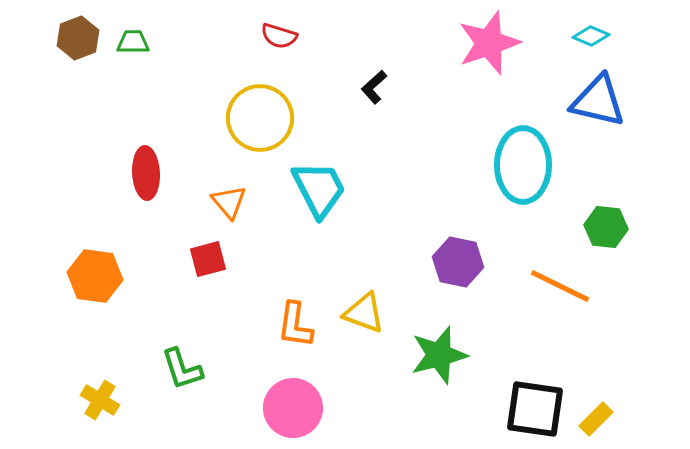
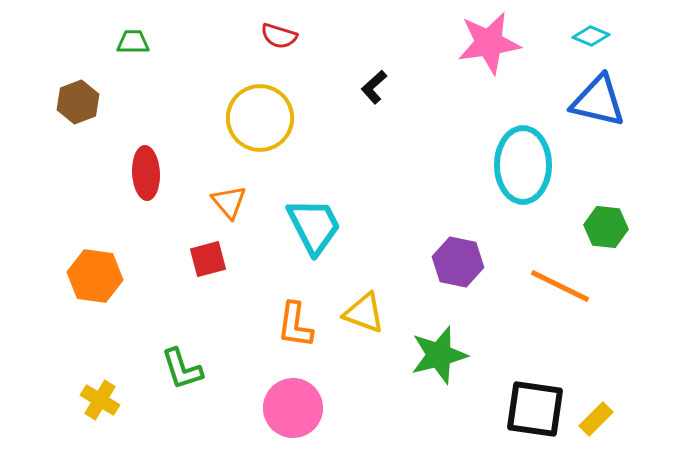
brown hexagon: moved 64 px down
pink star: rotated 10 degrees clockwise
cyan trapezoid: moved 5 px left, 37 px down
